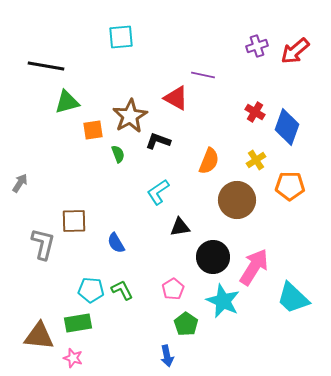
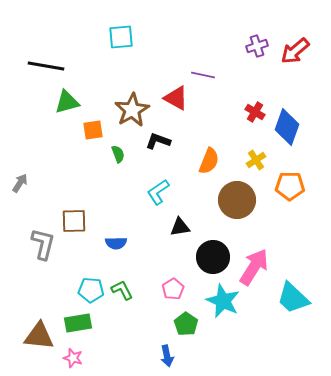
brown star: moved 2 px right, 6 px up
blue semicircle: rotated 60 degrees counterclockwise
